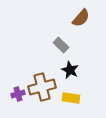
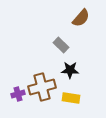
black star: rotated 24 degrees counterclockwise
